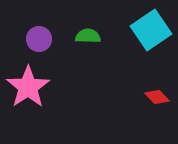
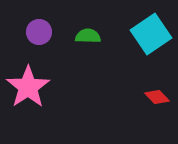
cyan square: moved 4 px down
purple circle: moved 7 px up
